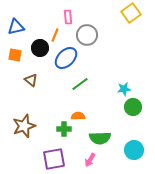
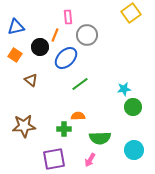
black circle: moved 1 px up
orange square: rotated 24 degrees clockwise
brown star: rotated 15 degrees clockwise
